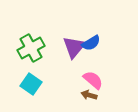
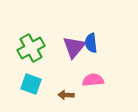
blue semicircle: rotated 114 degrees clockwise
pink semicircle: rotated 45 degrees counterclockwise
cyan square: rotated 15 degrees counterclockwise
brown arrow: moved 23 px left; rotated 14 degrees counterclockwise
